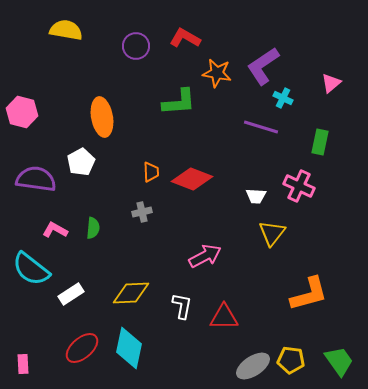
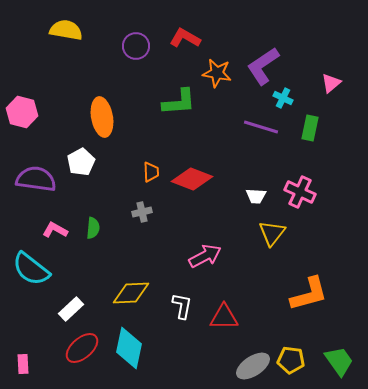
green rectangle: moved 10 px left, 14 px up
pink cross: moved 1 px right, 6 px down
white rectangle: moved 15 px down; rotated 10 degrees counterclockwise
